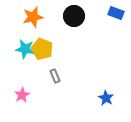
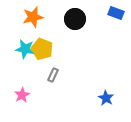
black circle: moved 1 px right, 3 px down
gray rectangle: moved 2 px left, 1 px up; rotated 48 degrees clockwise
